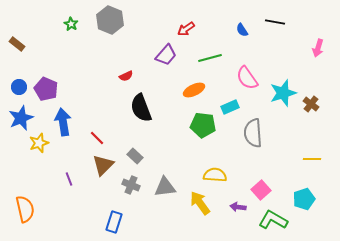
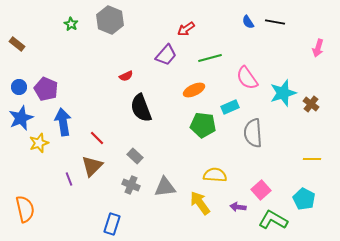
blue semicircle: moved 6 px right, 8 px up
brown triangle: moved 11 px left, 1 px down
cyan pentagon: rotated 25 degrees counterclockwise
blue rectangle: moved 2 px left, 2 px down
